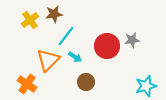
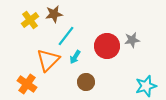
cyan arrow: rotated 88 degrees clockwise
